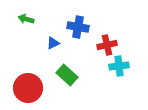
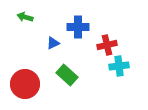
green arrow: moved 1 px left, 2 px up
blue cross: rotated 10 degrees counterclockwise
red circle: moved 3 px left, 4 px up
